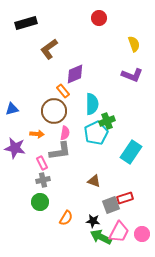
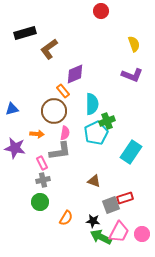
red circle: moved 2 px right, 7 px up
black rectangle: moved 1 px left, 10 px down
